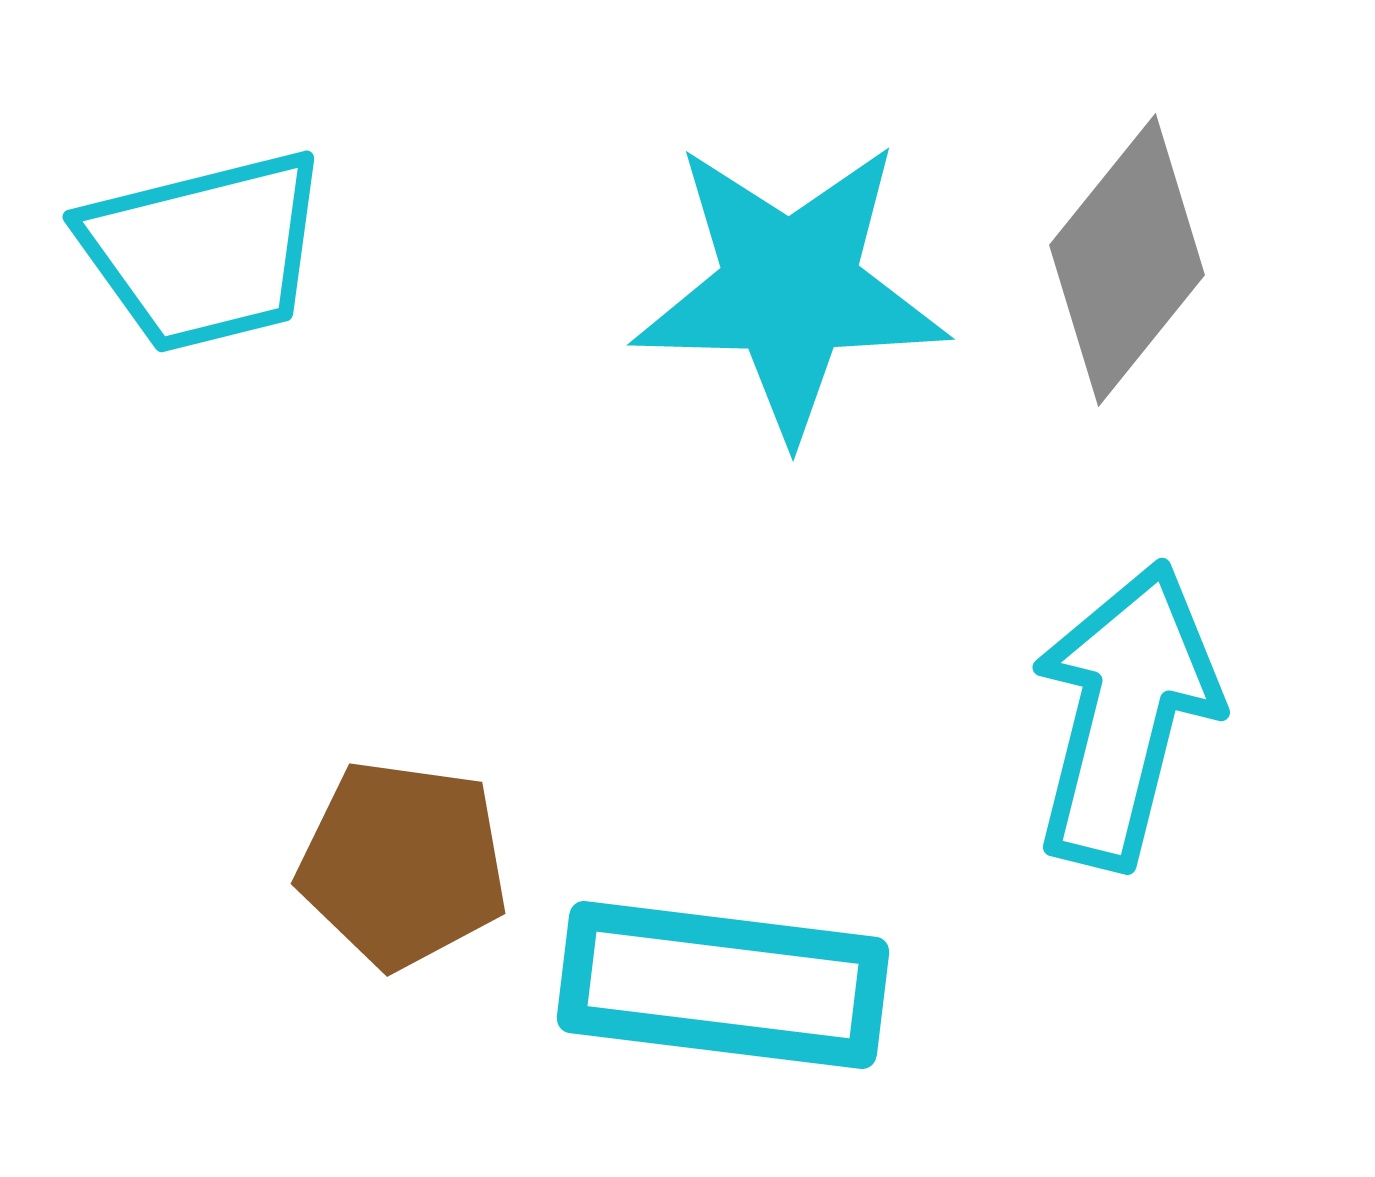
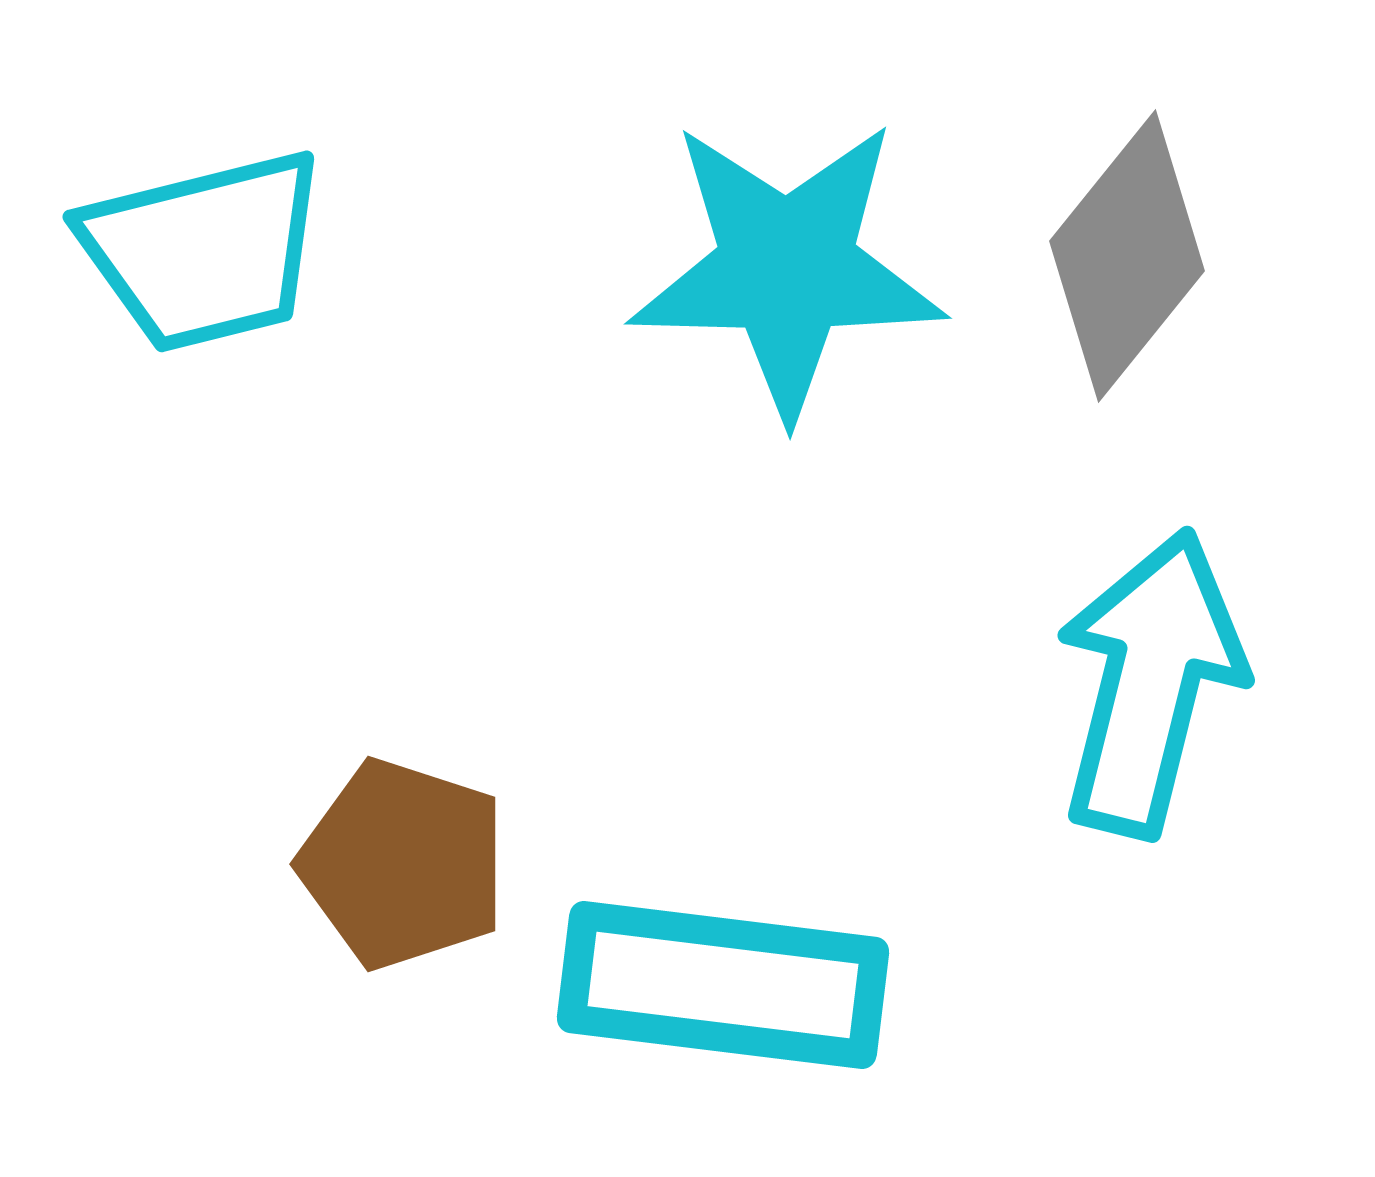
gray diamond: moved 4 px up
cyan star: moved 3 px left, 21 px up
cyan arrow: moved 25 px right, 32 px up
brown pentagon: rotated 10 degrees clockwise
